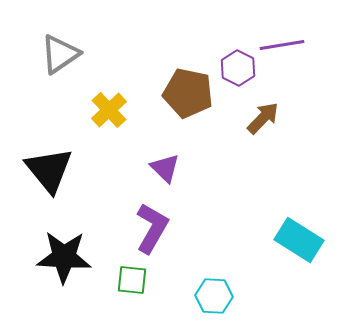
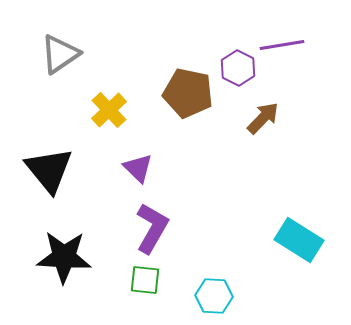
purple triangle: moved 27 px left
green square: moved 13 px right
